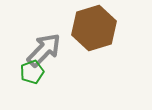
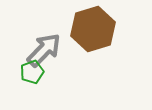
brown hexagon: moved 1 px left, 1 px down
